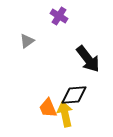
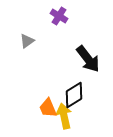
black diamond: rotated 28 degrees counterclockwise
yellow arrow: moved 1 px left, 2 px down
